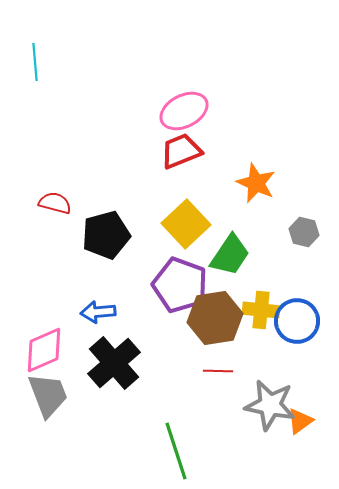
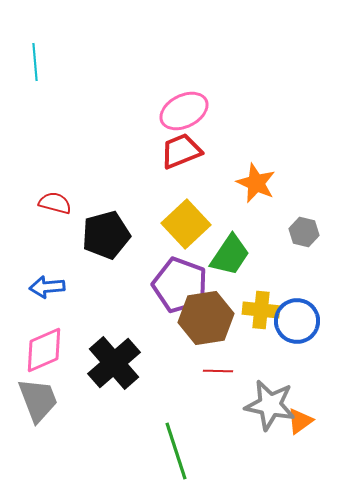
blue arrow: moved 51 px left, 25 px up
brown hexagon: moved 9 px left
gray trapezoid: moved 10 px left, 5 px down
